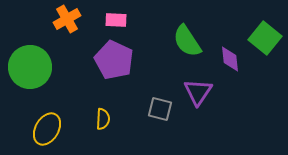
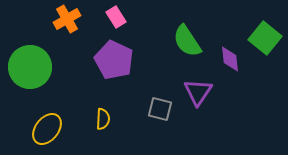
pink rectangle: moved 3 px up; rotated 55 degrees clockwise
yellow ellipse: rotated 8 degrees clockwise
